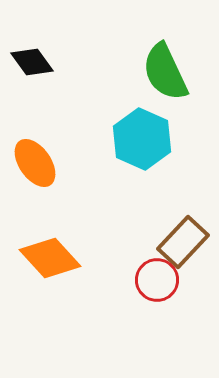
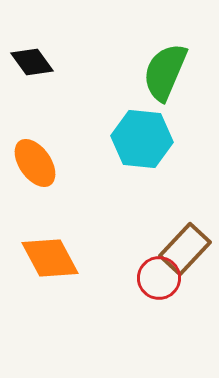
green semicircle: rotated 48 degrees clockwise
cyan hexagon: rotated 18 degrees counterclockwise
brown rectangle: moved 2 px right, 7 px down
orange diamond: rotated 14 degrees clockwise
red circle: moved 2 px right, 2 px up
